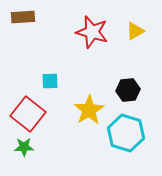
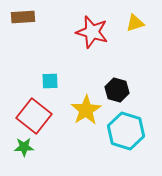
yellow triangle: moved 8 px up; rotated 12 degrees clockwise
black hexagon: moved 11 px left; rotated 20 degrees clockwise
yellow star: moved 3 px left
red square: moved 6 px right, 2 px down
cyan hexagon: moved 2 px up
